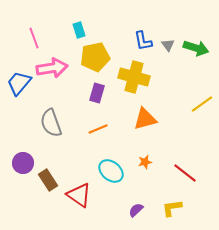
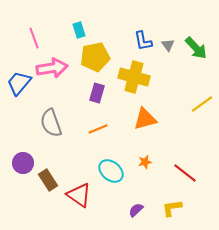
green arrow: rotated 30 degrees clockwise
